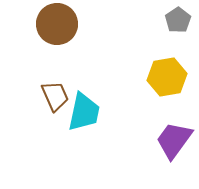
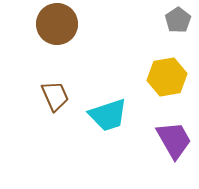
cyan trapezoid: moved 24 px right, 3 px down; rotated 60 degrees clockwise
purple trapezoid: rotated 114 degrees clockwise
